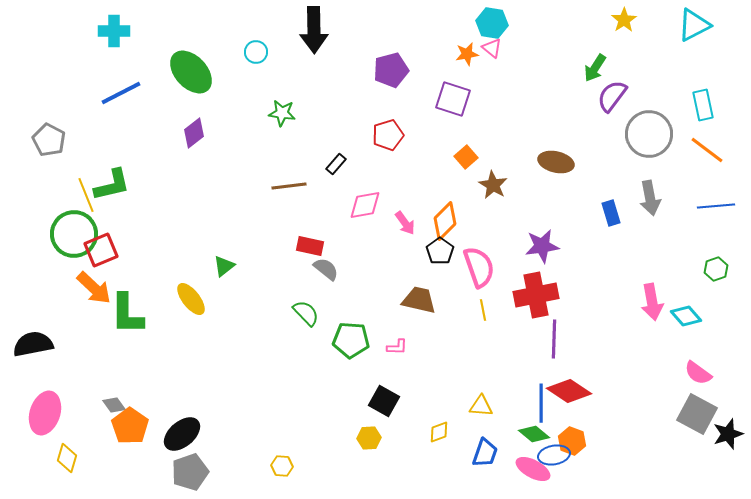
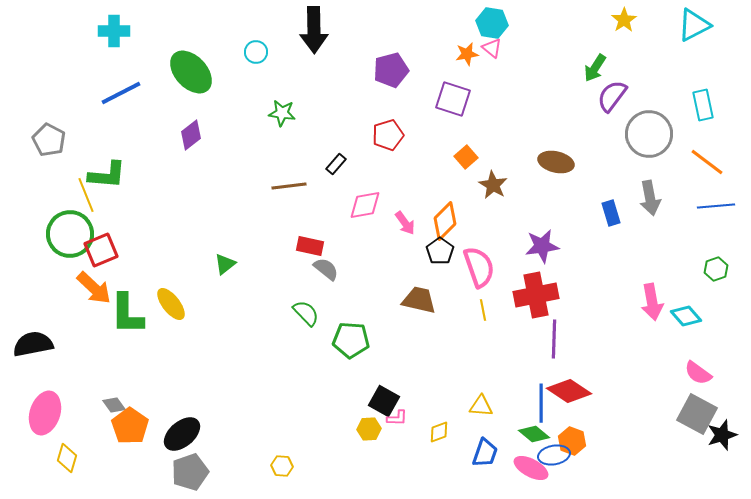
purple diamond at (194, 133): moved 3 px left, 2 px down
orange line at (707, 150): moved 12 px down
green L-shape at (112, 185): moved 5 px left, 10 px up; rotated 18 degrees clockwise
green circle at (74, 234): moved 4 px left
green triangle at (224, 266): moved 1 px right, 2 px up
yellow ellipse at (191, 299): moved 20 px left, 5 px down
pink L-shape at (397, 347): moved 71 px down
black star at (728, 434): moved 6 px left, 1 px down
yellow hexagon at (369, 438): moved 9 px up
pink ellipse at (533, 469): moved 2 px left, 1 px up
